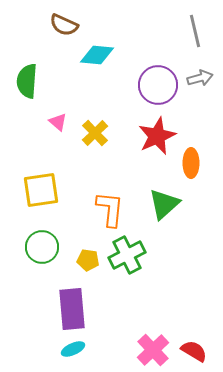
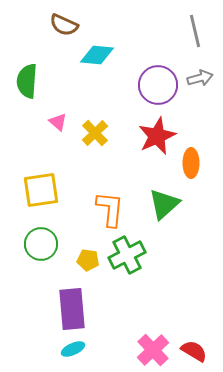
green circle: moved 1 px left, 3 px up
